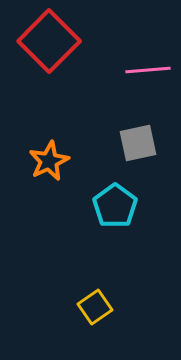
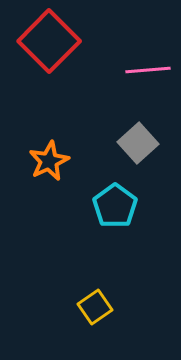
gray square: rotated 30 degrees counterclockwise
